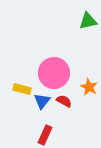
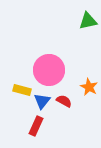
pink circle: moved 5 px left, 3 px up
yellow rectangle: moved 1 px down
red rectangle: moved 9 px left, 9 px up
